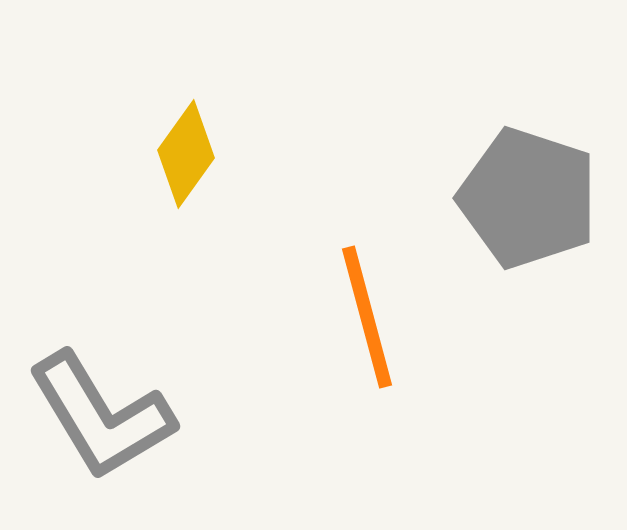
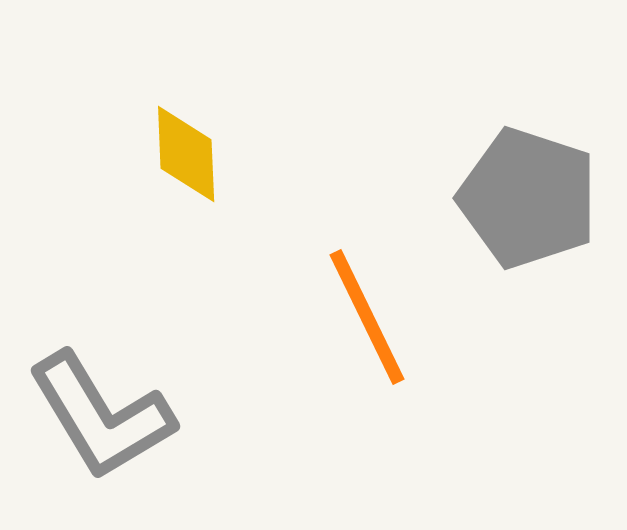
yellow diamond: rotated 38 degrees counterclockwise
orange line: rotated 11 degrees counterclockwise
